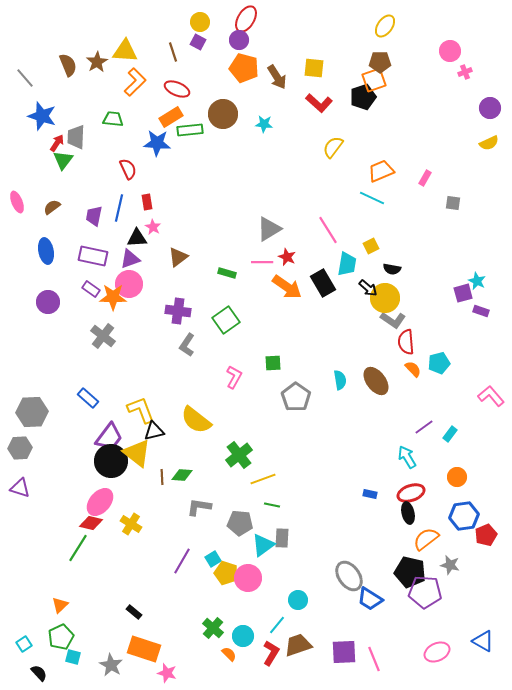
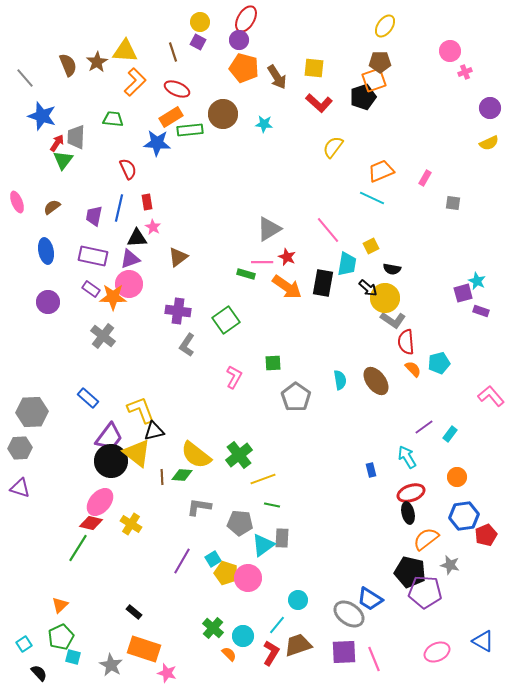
pink line at (328, 230): rotated 8 degrees counterclockwise
green rectangle at (227, 273): moved 19 px right, 1 px down
black rectangle at (323, 283): rotated 40 degrees clockwise
yellow semicircle at (196, 420): moved 35 px down
blue rectangle at (370, 494): moved 1 px right, 24 px up; rotated 64 degrees clockwise
gray ellipse at (349, 576): moved 38 px down; rotated 20 degrees counterclockwise
